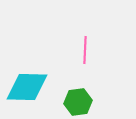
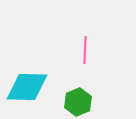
green hexagon: rotated 16 degrees counterclockwise
